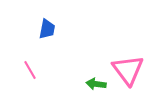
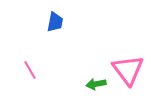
blue trapezoid: moved 8 px right, 7 px up
green arrow: rotated 18 degrees counterclockwise
